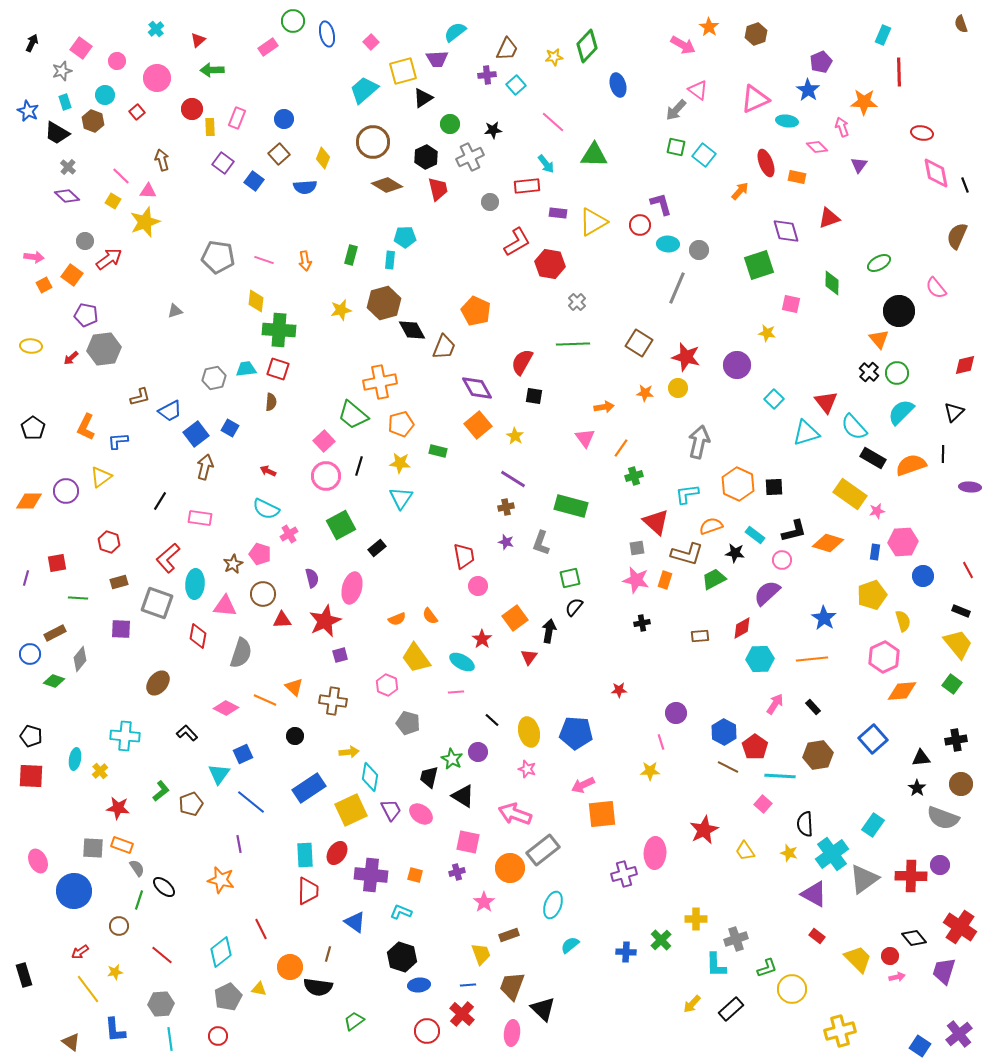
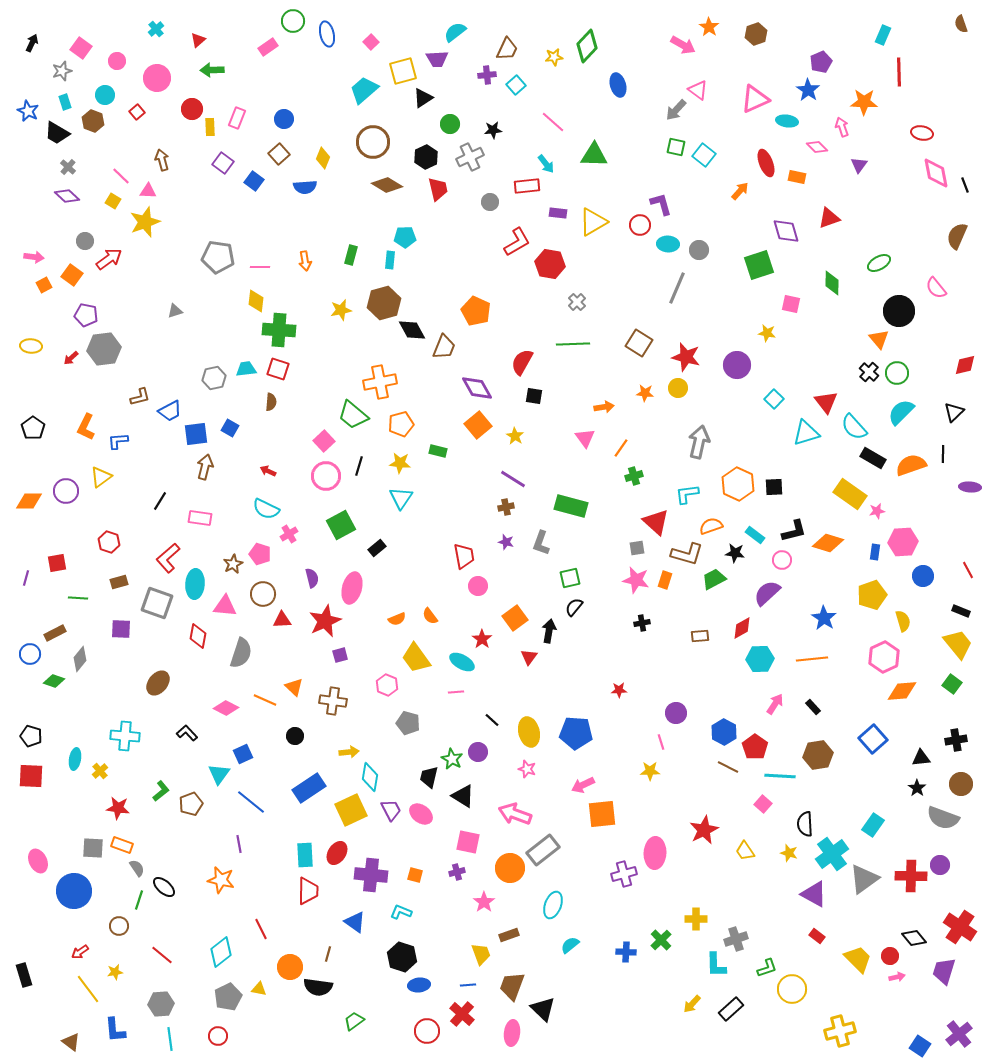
pink line at (264, 260): moved 4 px left, 7 px down; rotated 18 degrees counterclockwise
blue square at (196, 434): rotated 30 degrees clockwise
